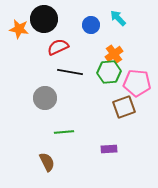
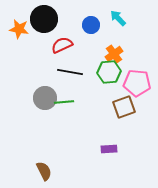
red semicircle: moved 4 px right, 2 px up
green line: moved 30 px up
brown semicircle: moved 3 px left, 9 px down
